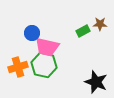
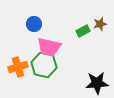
brown star: rotated 16 degrees counterclockwise
blue circle: moved 2 px right, 9 px up
pink trapezoid: moved 2 px right
black star: moved 1 px right, 1 px down; rotated 25 degrees counterclockwise
